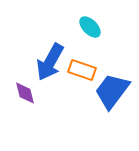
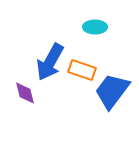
cyan ellipse: moved 5 px right; rotated 45 degrees counterclockwise
